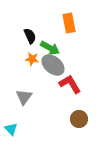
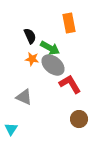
gray triangle: rotated 42 degrees counterclockwise
cyan triangle: rotated 16 degrees clockwise
